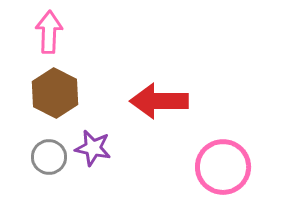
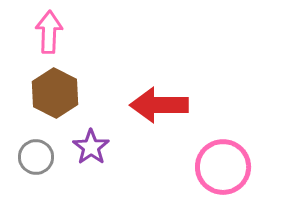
red arrow: moved 4 px down
purple star: moved 2 px left, 1 px up; rotated 24 degrees clockwise
gray circle: moved 13 px left
